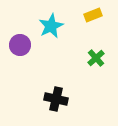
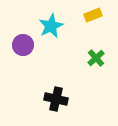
purple circle: moved 3 px right
